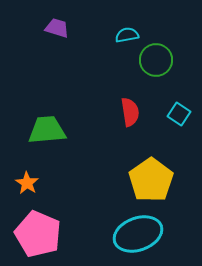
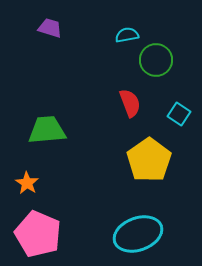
purple trapezoid: moved 7 px left
red semicircle: moved 9 px up; rotated 12 degrees counterclockwise
yellow pentagon: moved 2 px left, 20 px up
